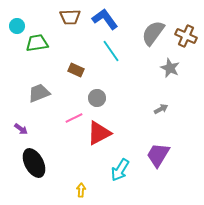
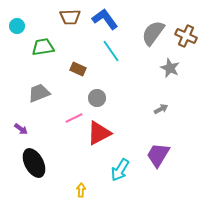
green trapezoid: moved 6 px right, 4 px down
brown rectangle: moved 2 px right, 1 px up
